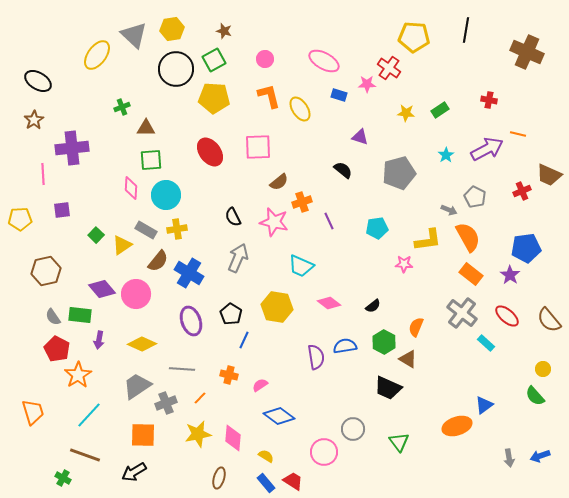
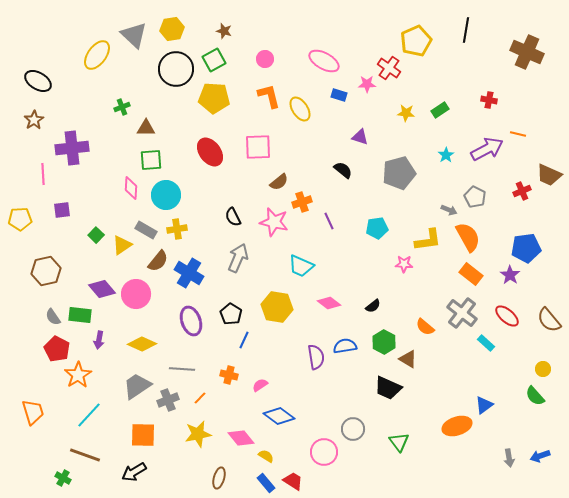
yellow pentagon at (414, 37): moved 2 px right, 4 px down; rotated 28 degrees counterclockwise
orange semicircle at (416, 327): moved 9 px right; rotated 72 degrees counterclockwise
gray cross at (166, 403): moved 2 px right, 3 px up
pink diamond at (233, 438): moved 8 px right; rotated 44 degrees counterclockwise
